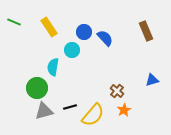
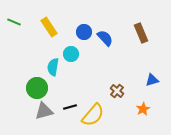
brown rectangle: moved 5 px left, 2 px down
cyan circle: moved 1 px left, 4 px down
orange star: moved 19 px right, 1 px up
